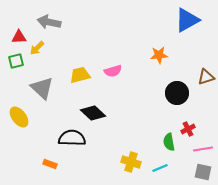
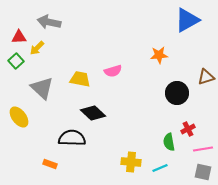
green square: rotated 28 degrees counterclockwise
yellow trapezoid: moved 4 px down; rotated 25 degrees clockwise
yellow cross: rotated 12 degrees counterclockwise
